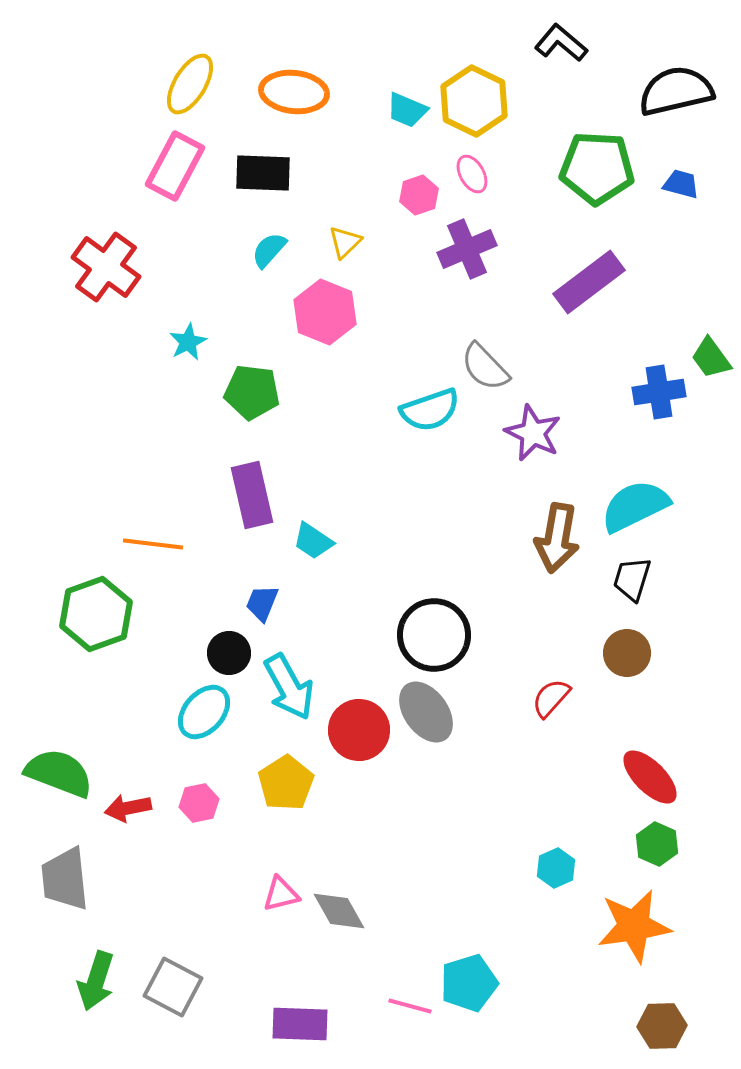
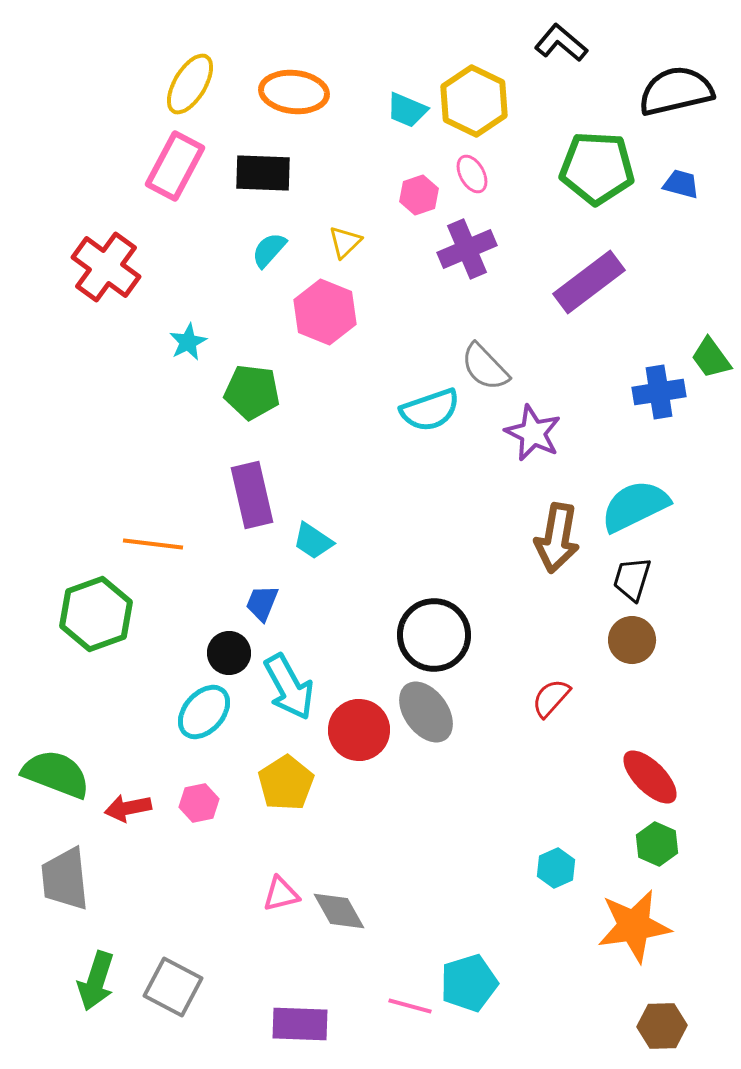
brown circle at (627, 653): moved 5 px right, 13 px up
green semicircle at (59, 773): moved 3 px left, 1 px down
